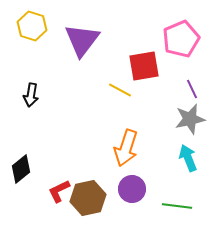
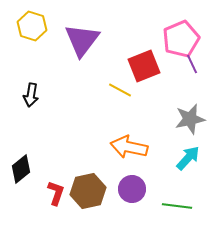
red square: rotated 12 degrees counterclockwise
purple line: moved 25 px up
orange arrow: moved 3 px right, 1 px up; rotated 84 degrees clockwise
cyan arrow: rotated 64 degrees clockwise
red L-shape: moved 3 px left, 2 px down; rotated 135 degrees clockwise
brown hexagon: moved 7 px up
